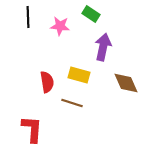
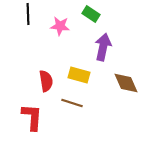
black line: moved 3 px up
red semicircle: moved 1 px left, 1 px up
red L-shape: moved 12 px up
